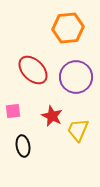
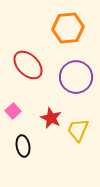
red ellipse: moved 5 px left, 5 px up
pink square: rotated 35 degrees counterclockwise
red star: moved 1 px left, 2 px down
